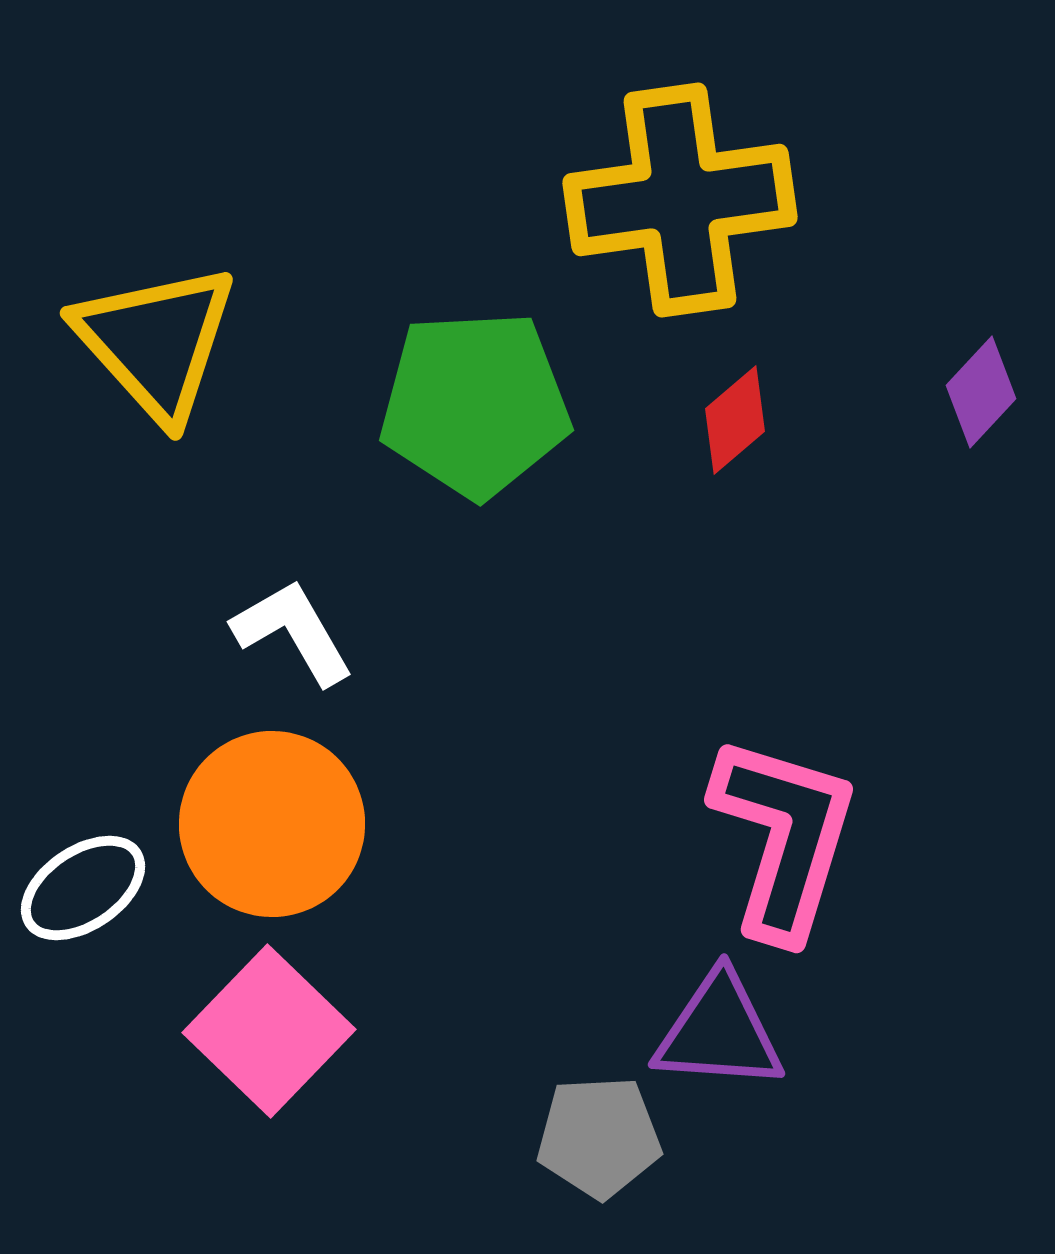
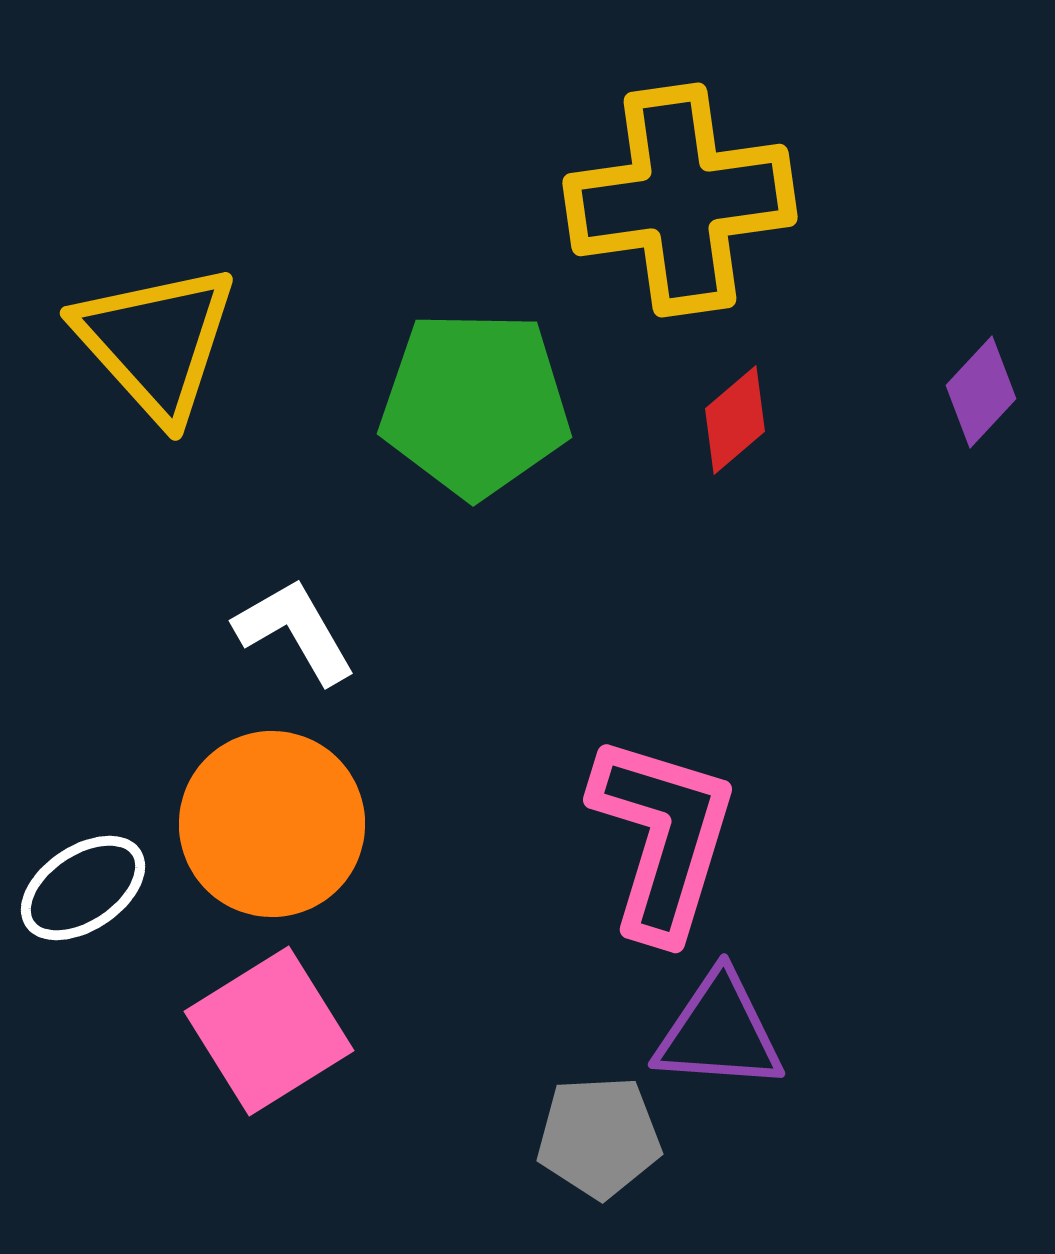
green pentagon: rotated 4 degrees clockwise
white L-shape: moved 2 px right, 1 px up
pink L-shape: moved 121 px left
pink square: rotated 14 degrees clockwise
